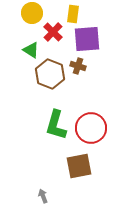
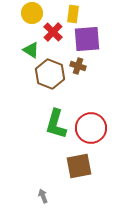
green L-shape: moved 1 px up
